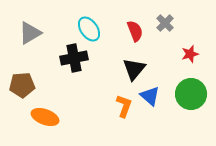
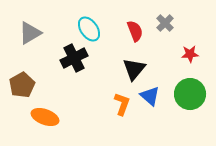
red star: rotated 12 degrees clockwise
black cross: rotated 16 degrees counterclockwise
brown pentagon: rotated 25 degrees counterclockwise
green circle: moved 1 px left
orange L-shape: moved 2 px left, 2 px up
